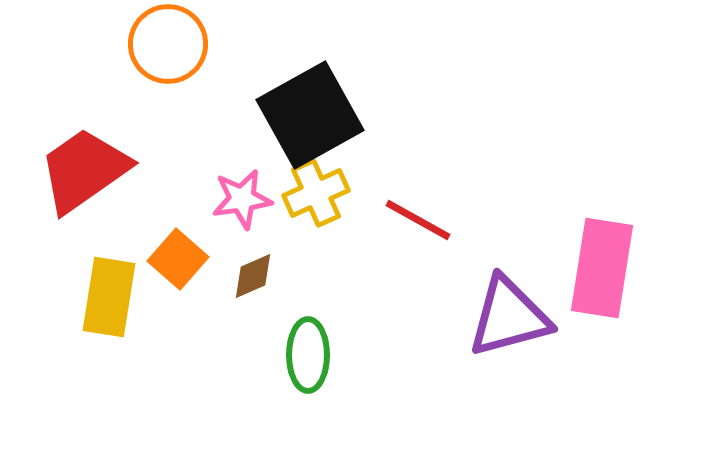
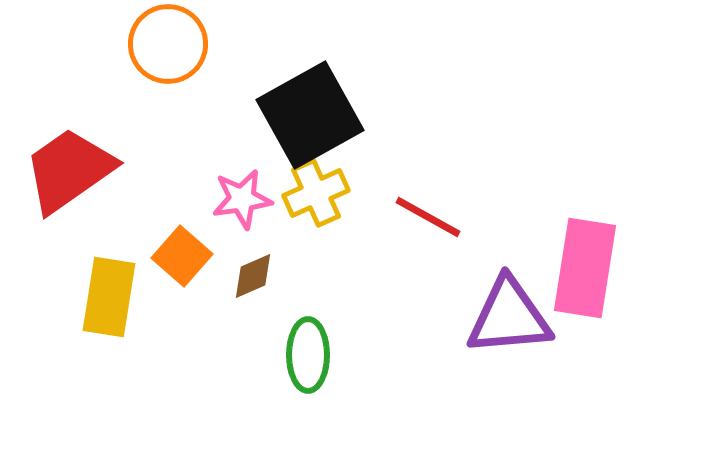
red trapezoid: moved 15 px left
red line: moved 10 px right, 3 px up
orange square: moved 4 px right, 3 px up
pink rectangle: moved 17 px left
purple triangle: rotated 10 degrees clockwise
